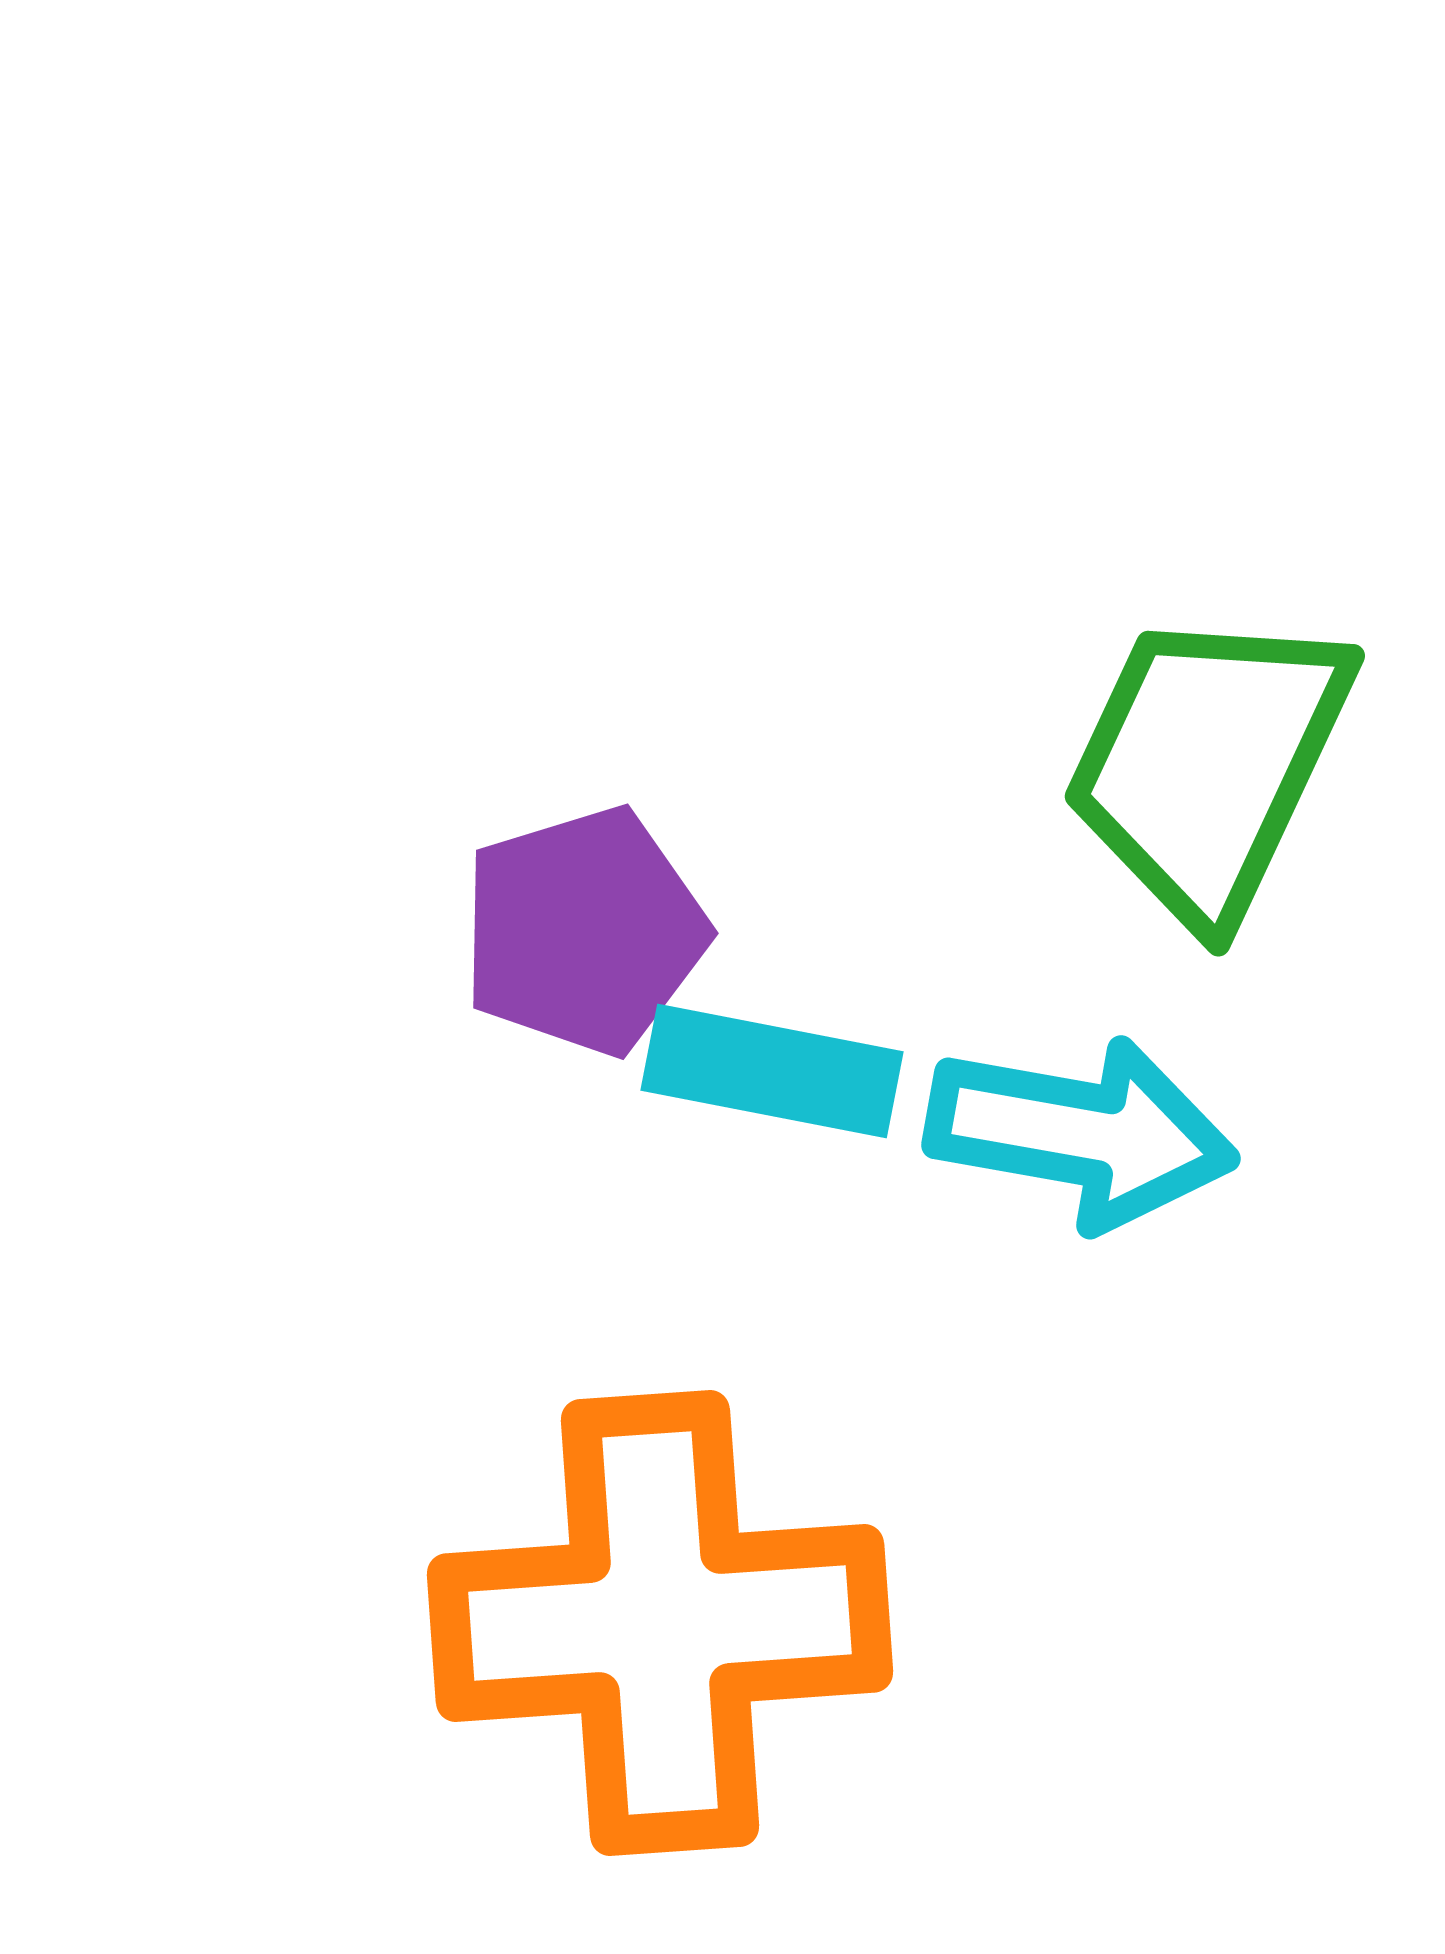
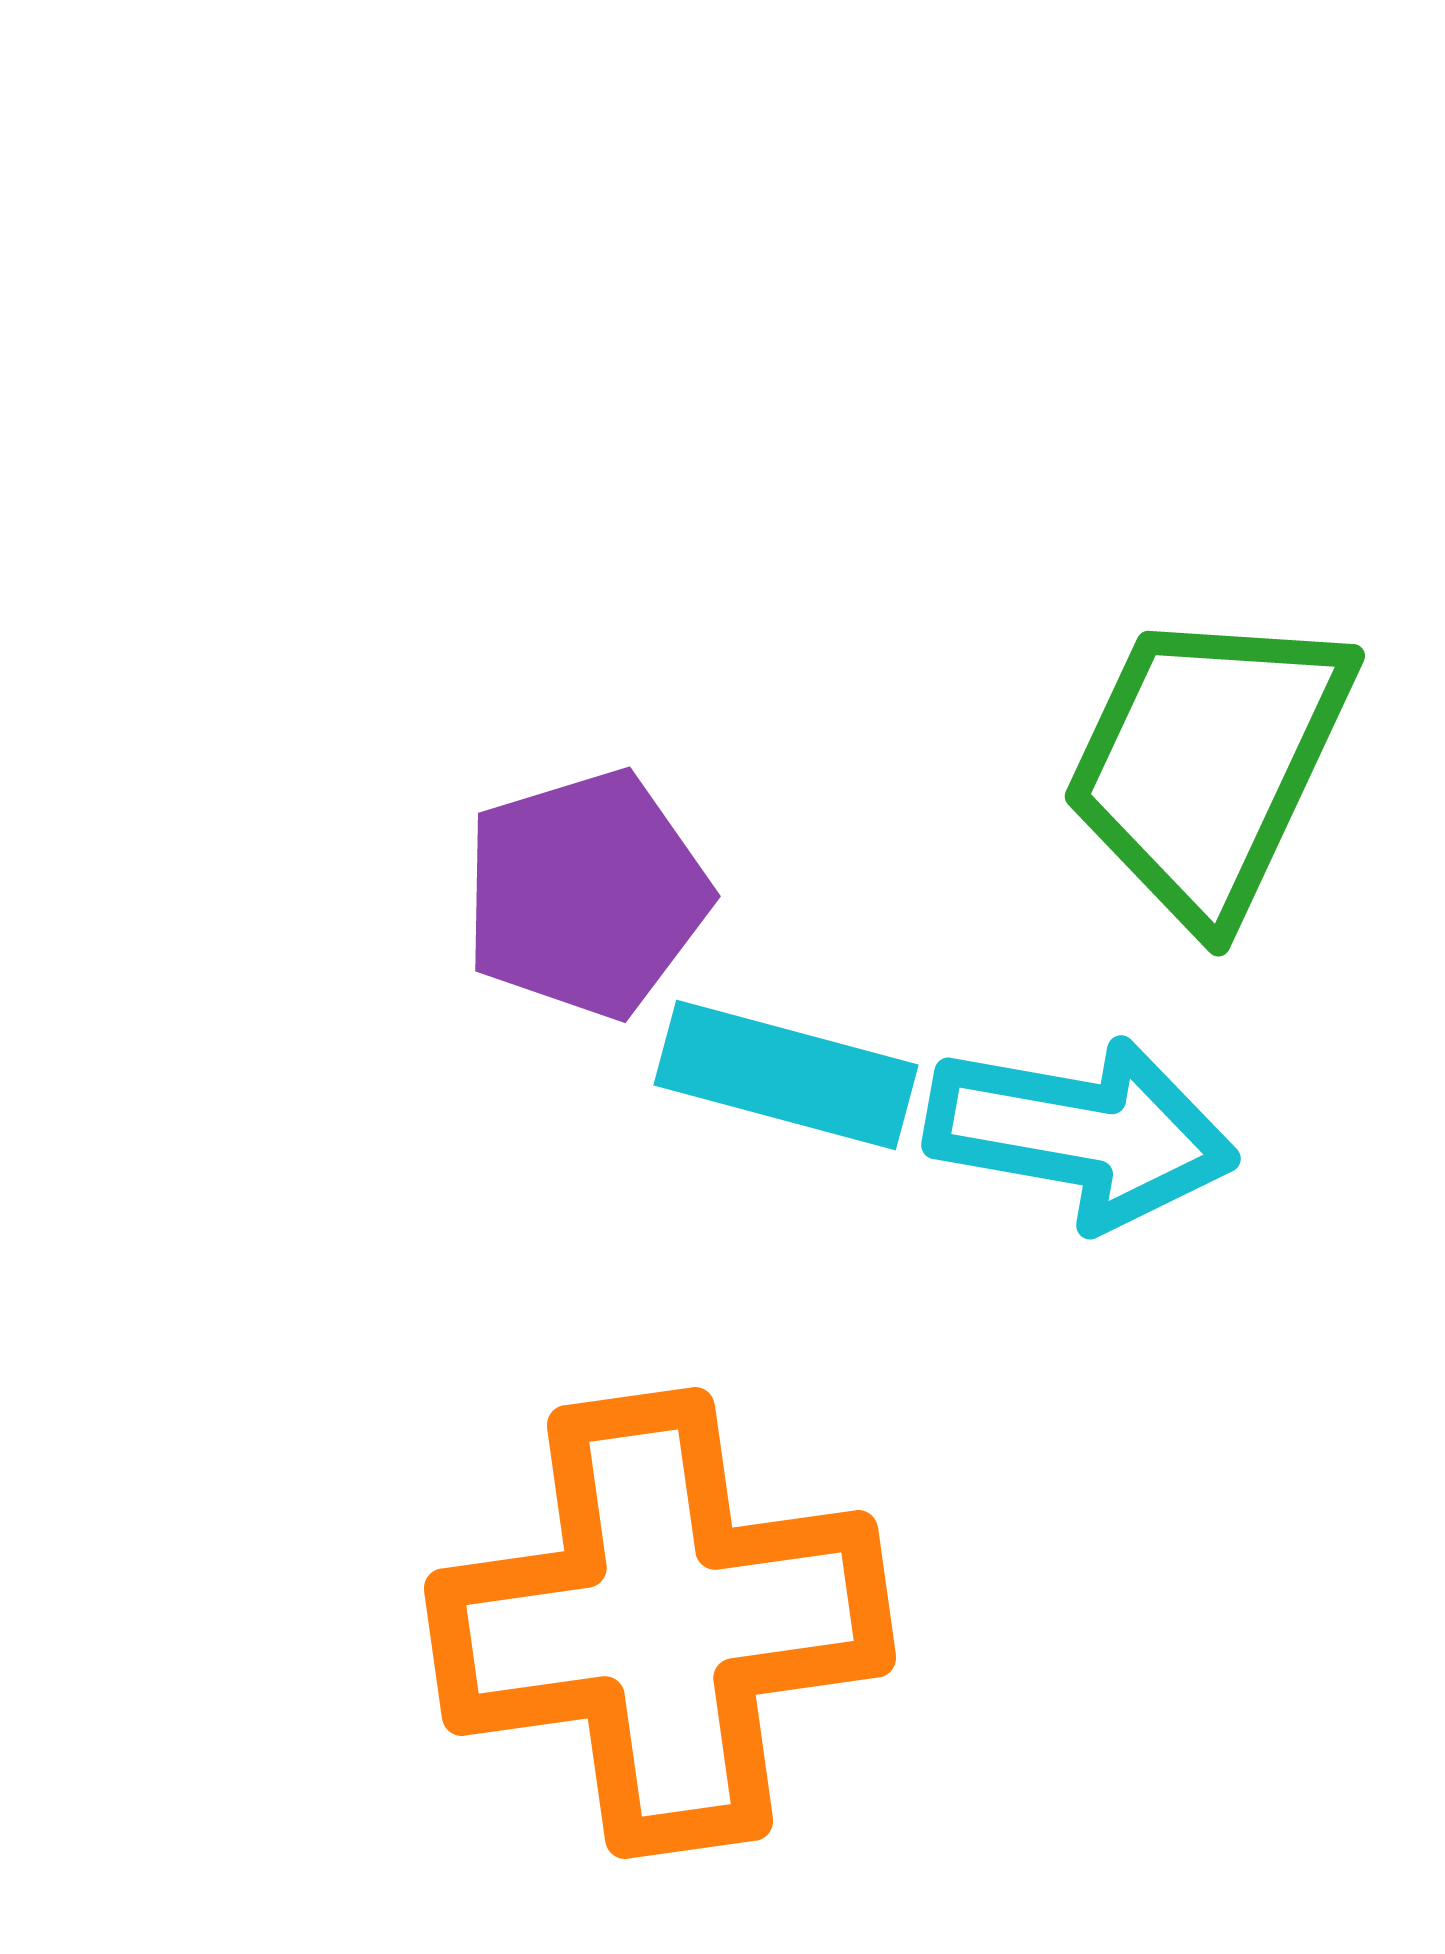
purple pentagon: moved 2 px right, 37 px up
cyan rectangle: moved 14 px right, 4 px down; rotated 4 degrees clockwise
orange cross: rotated 4 degrees counterclockwise
